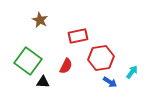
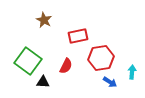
brown star: moved 4 px right
cyan arrow: rotated 32 degrees counterclockwise
